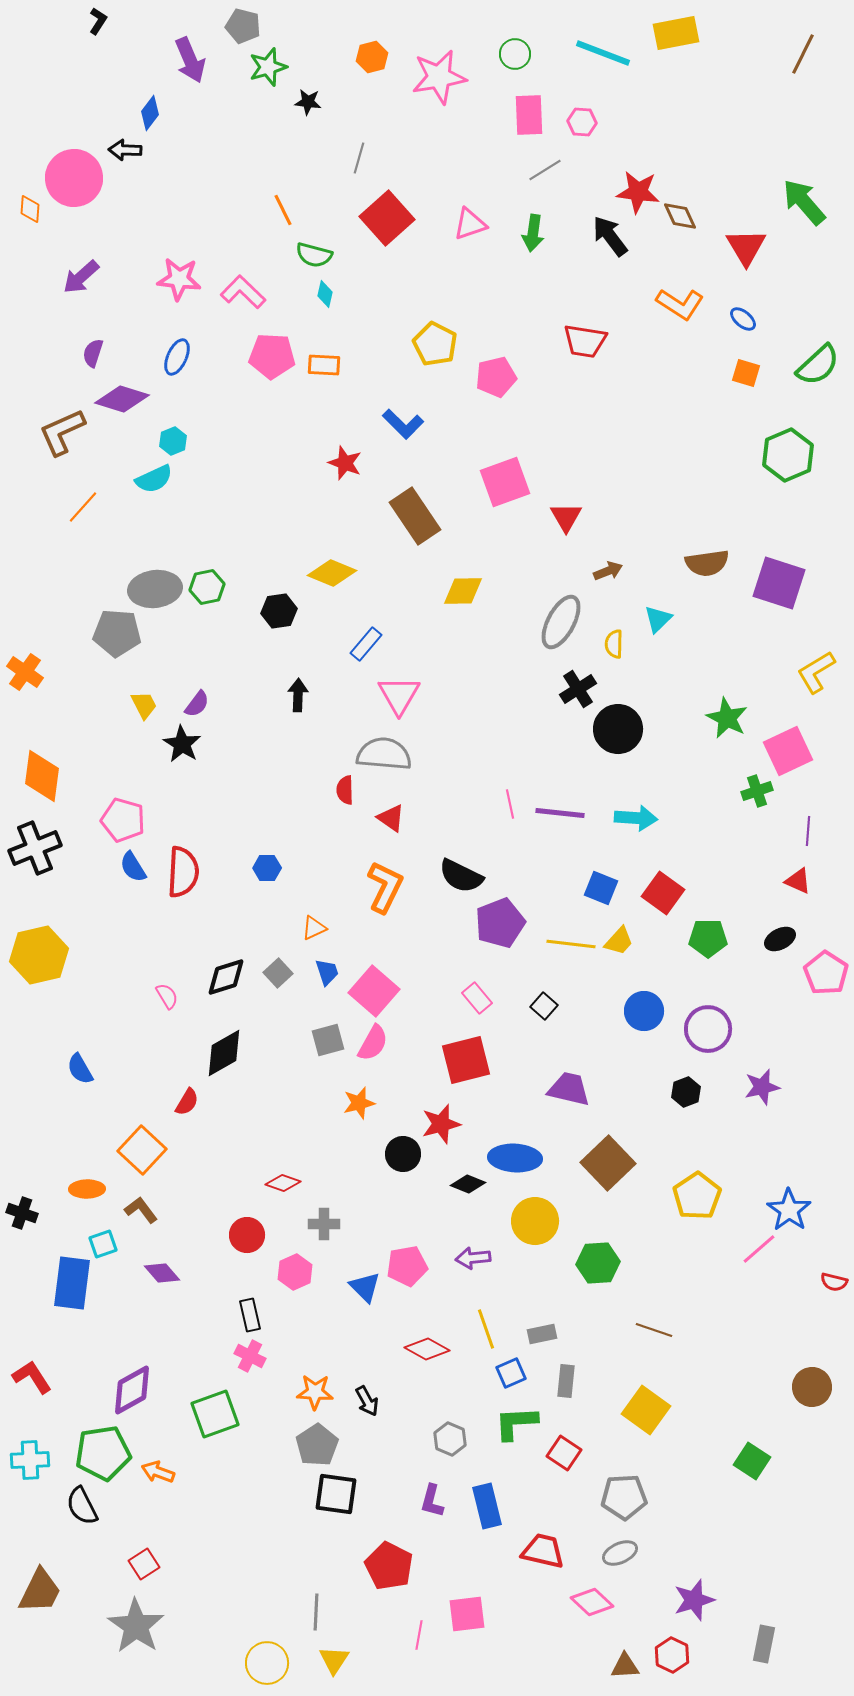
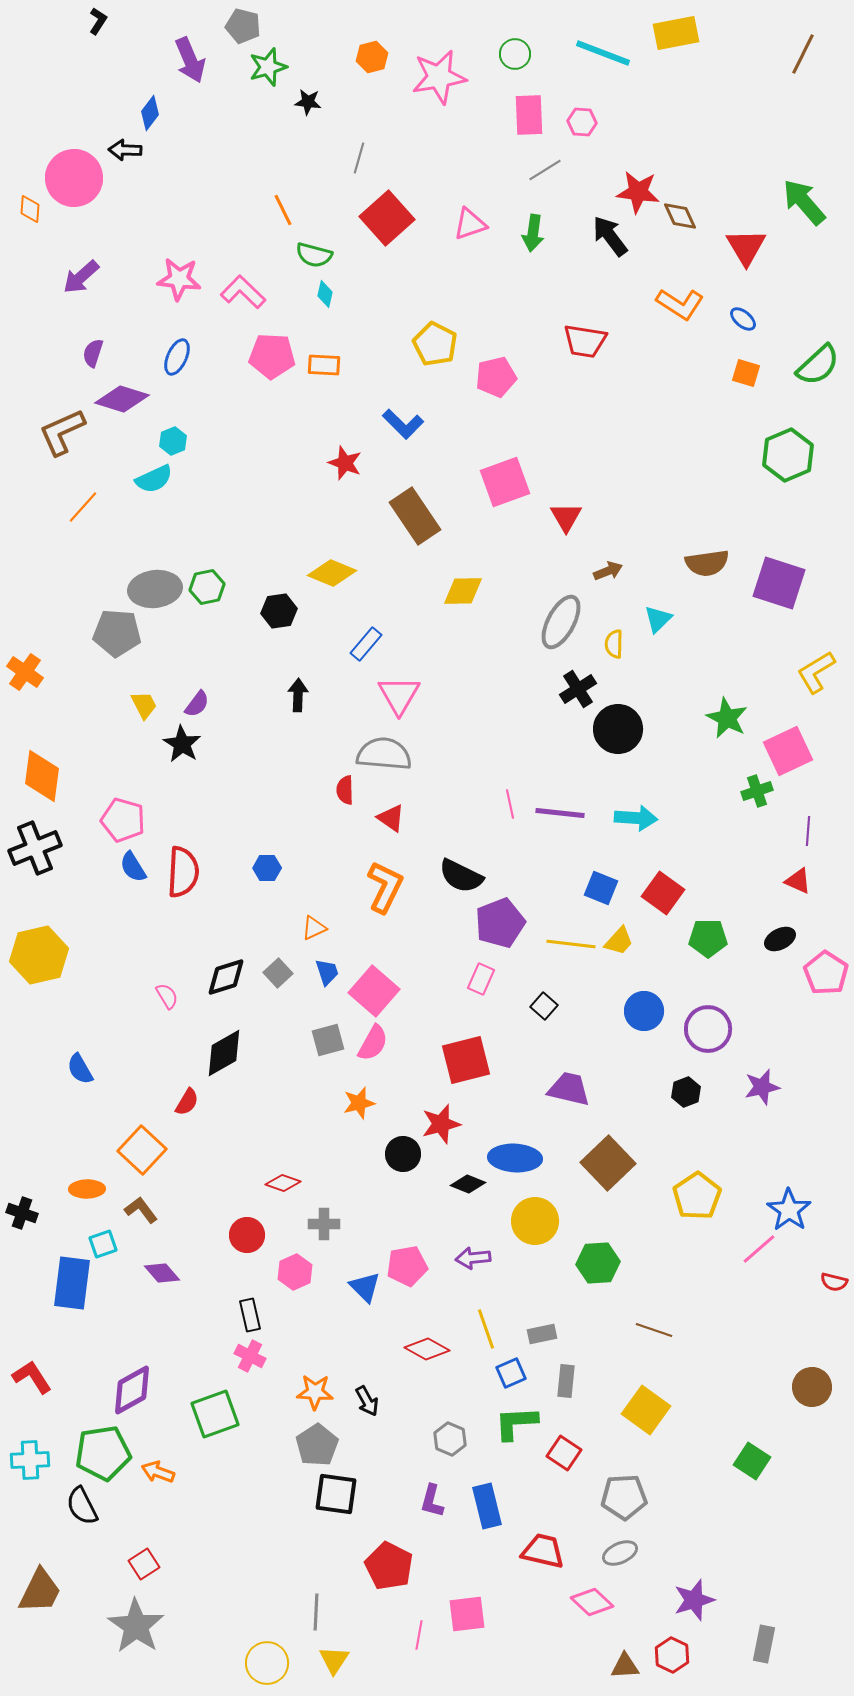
pink rectangle at (477, 998): moved 4 px right, 19 px up; rotated 64 degrees clockwise
